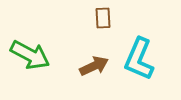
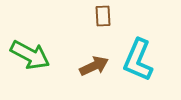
brown rectangle: moved 2 px up
cyan L-shape: moved 1 px left, 1 px down
